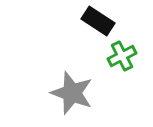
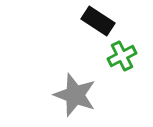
gray star: moved 3 px right, 2 px down
